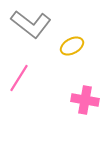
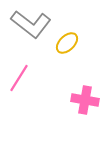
yellow ellipse: moved 5 px left, 3 px up; rotated 15 degrees counterclockwise
